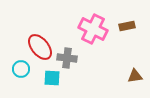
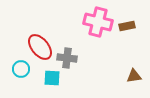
pink cross: moved 5 px right, 7 px up; rotated 12 degrees counterclockwise
brown triangle: moved 1 px left
